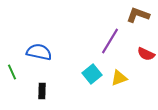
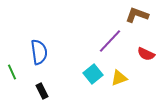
brown L-shape: moved 1 px left
purple line: rotated 12 degrees clockwise
blue semicircle: rotated 70 degrees clockwise
cyan square: moved 1 px right
black rectangle: rotated 28 degrees counterclockwise
